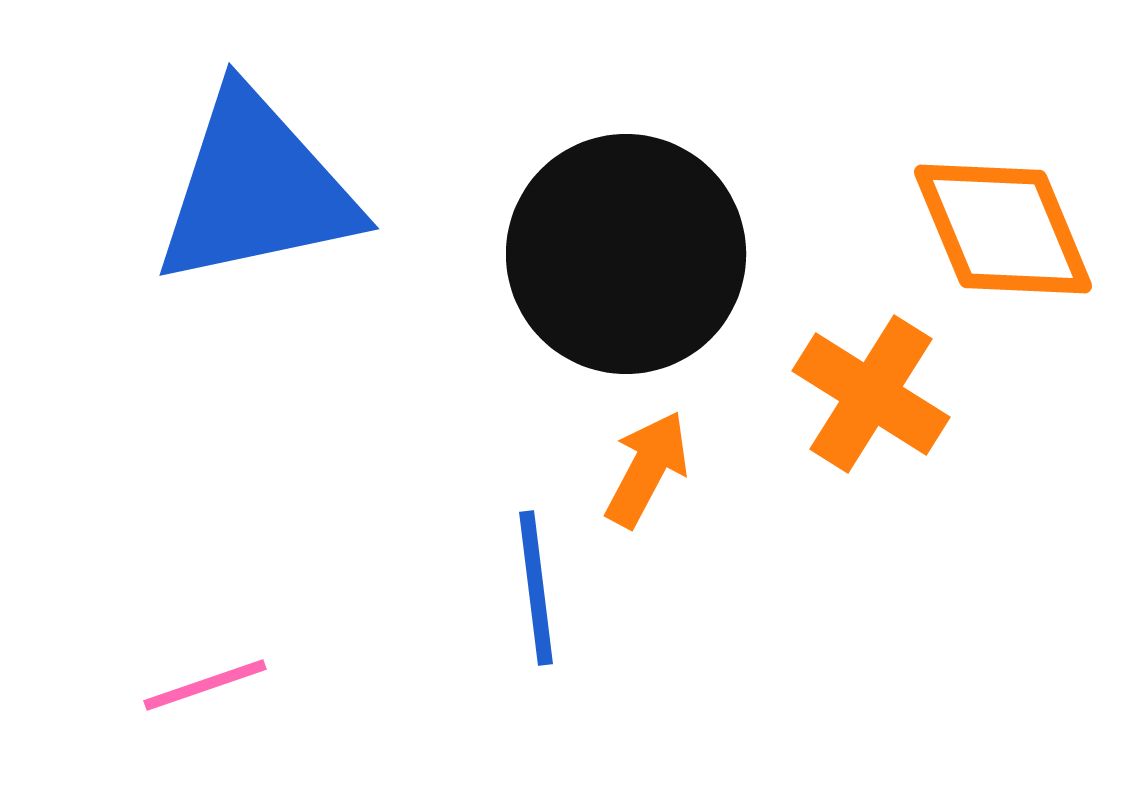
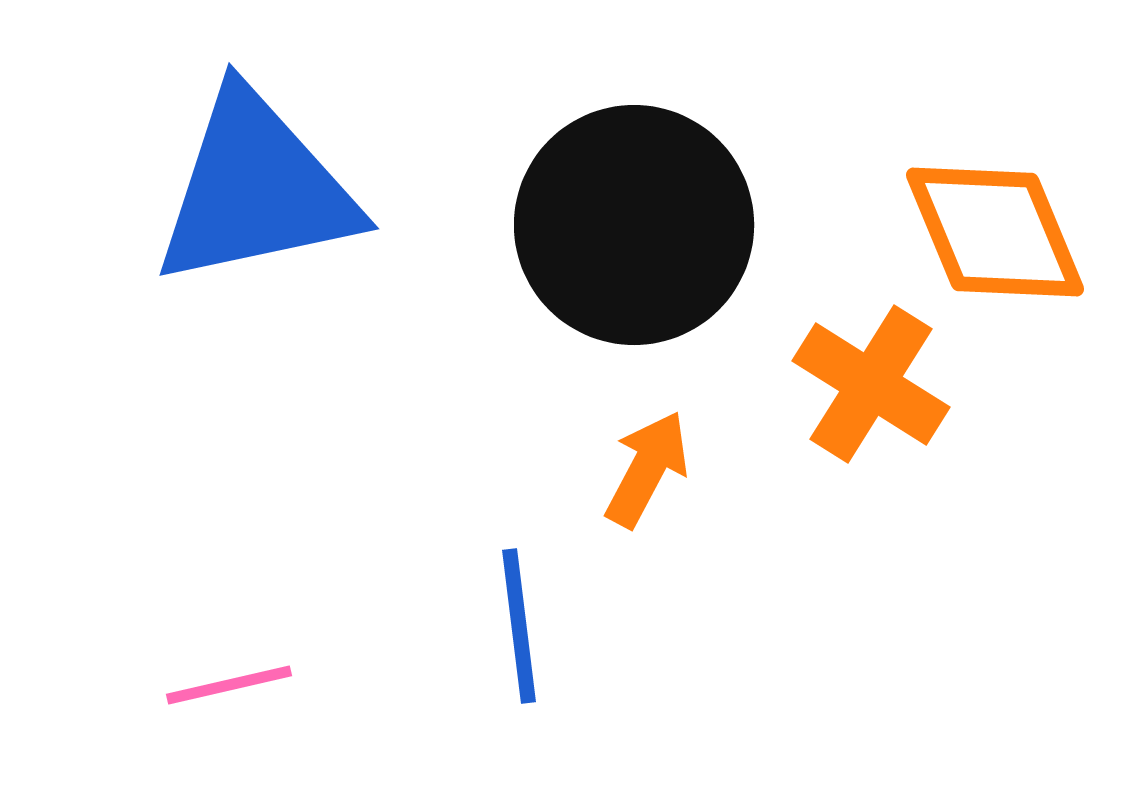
orange diamond: moved 8 px left, 3 px down
black circle: moved 8 px right, 29 px up
orange cross: moved 10 px up
blue line: moved 17 px left, 38 px down
pink line: moved 24 px right; rotated 6 degrees clockwise
